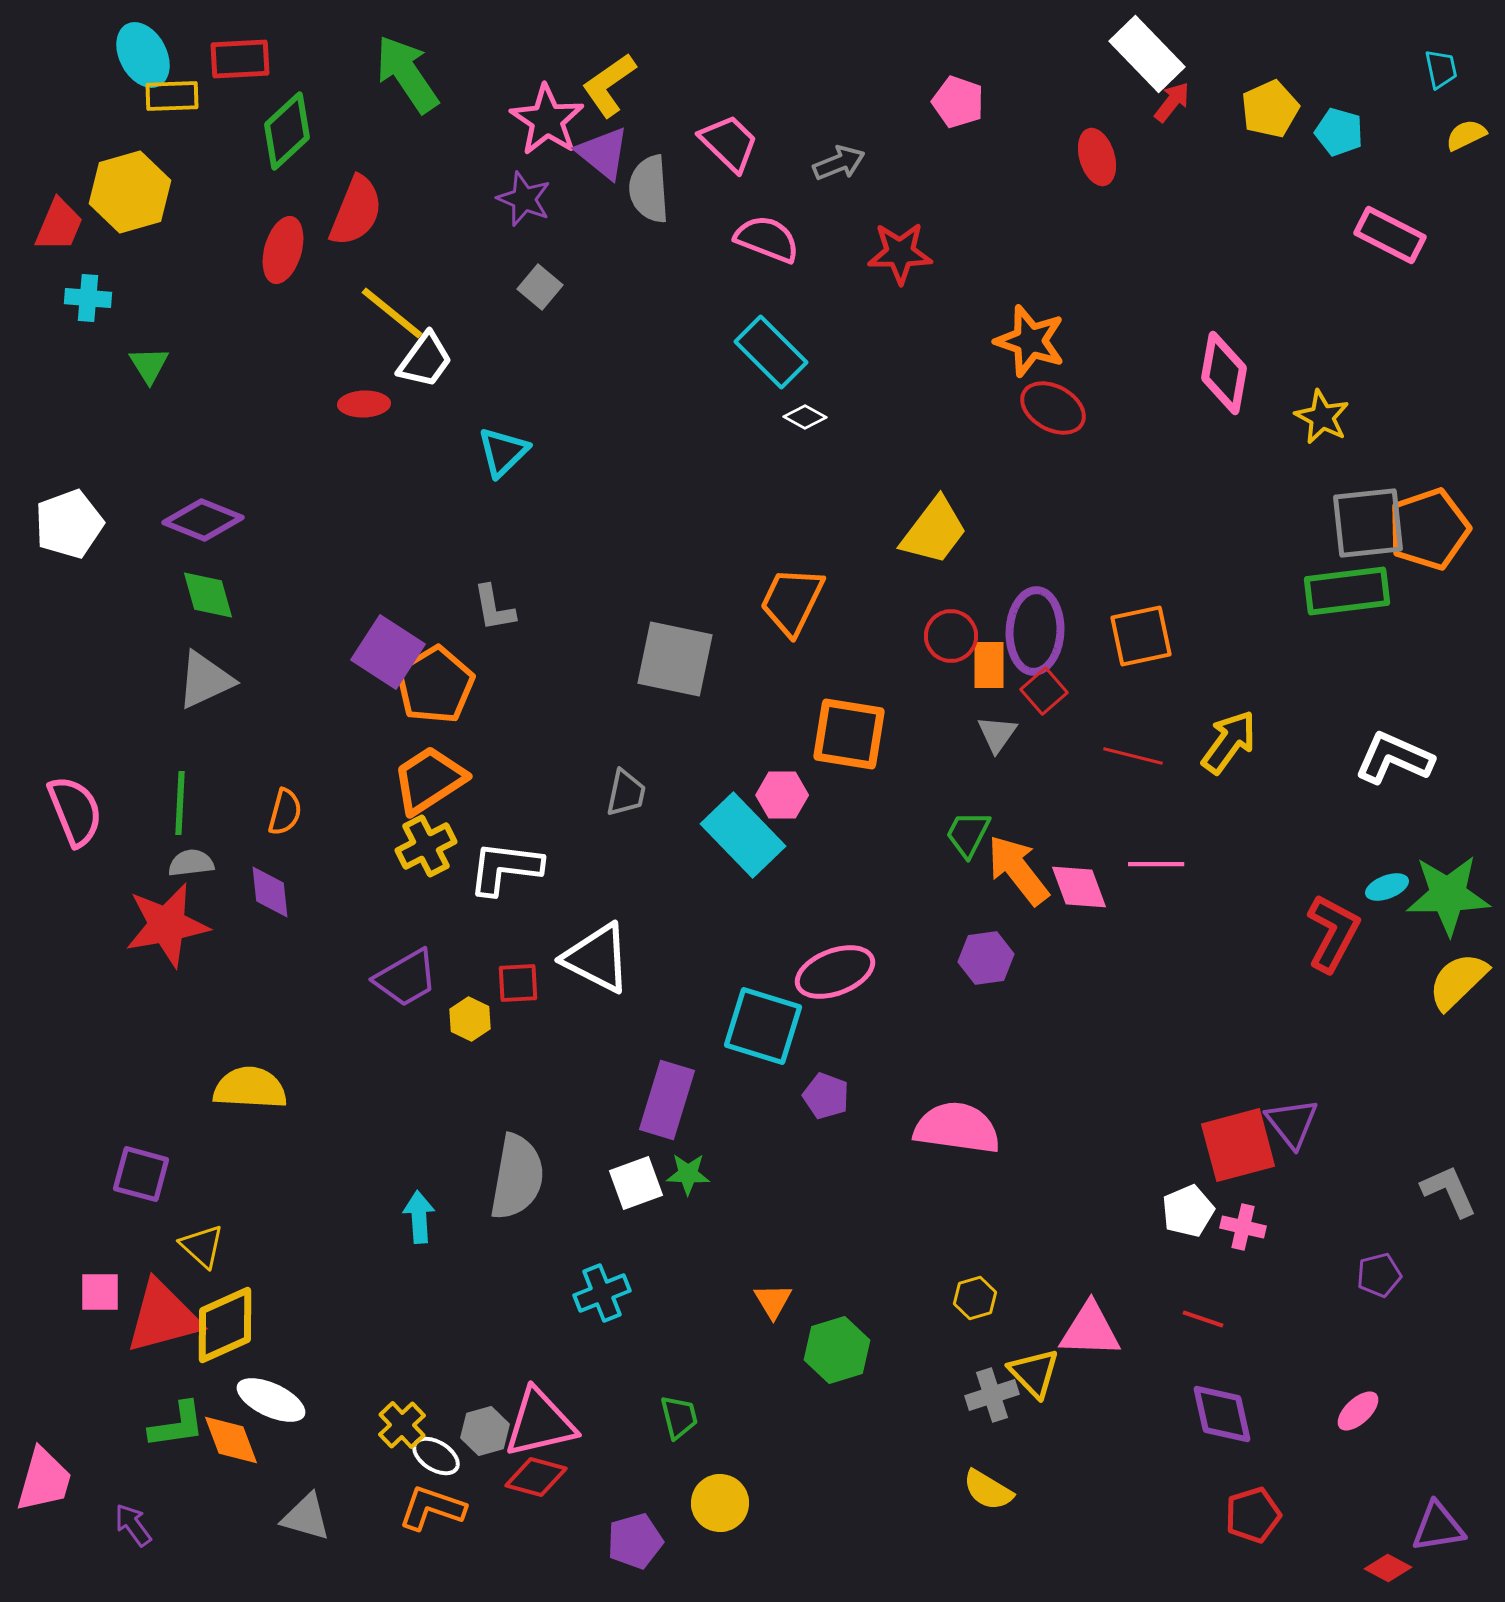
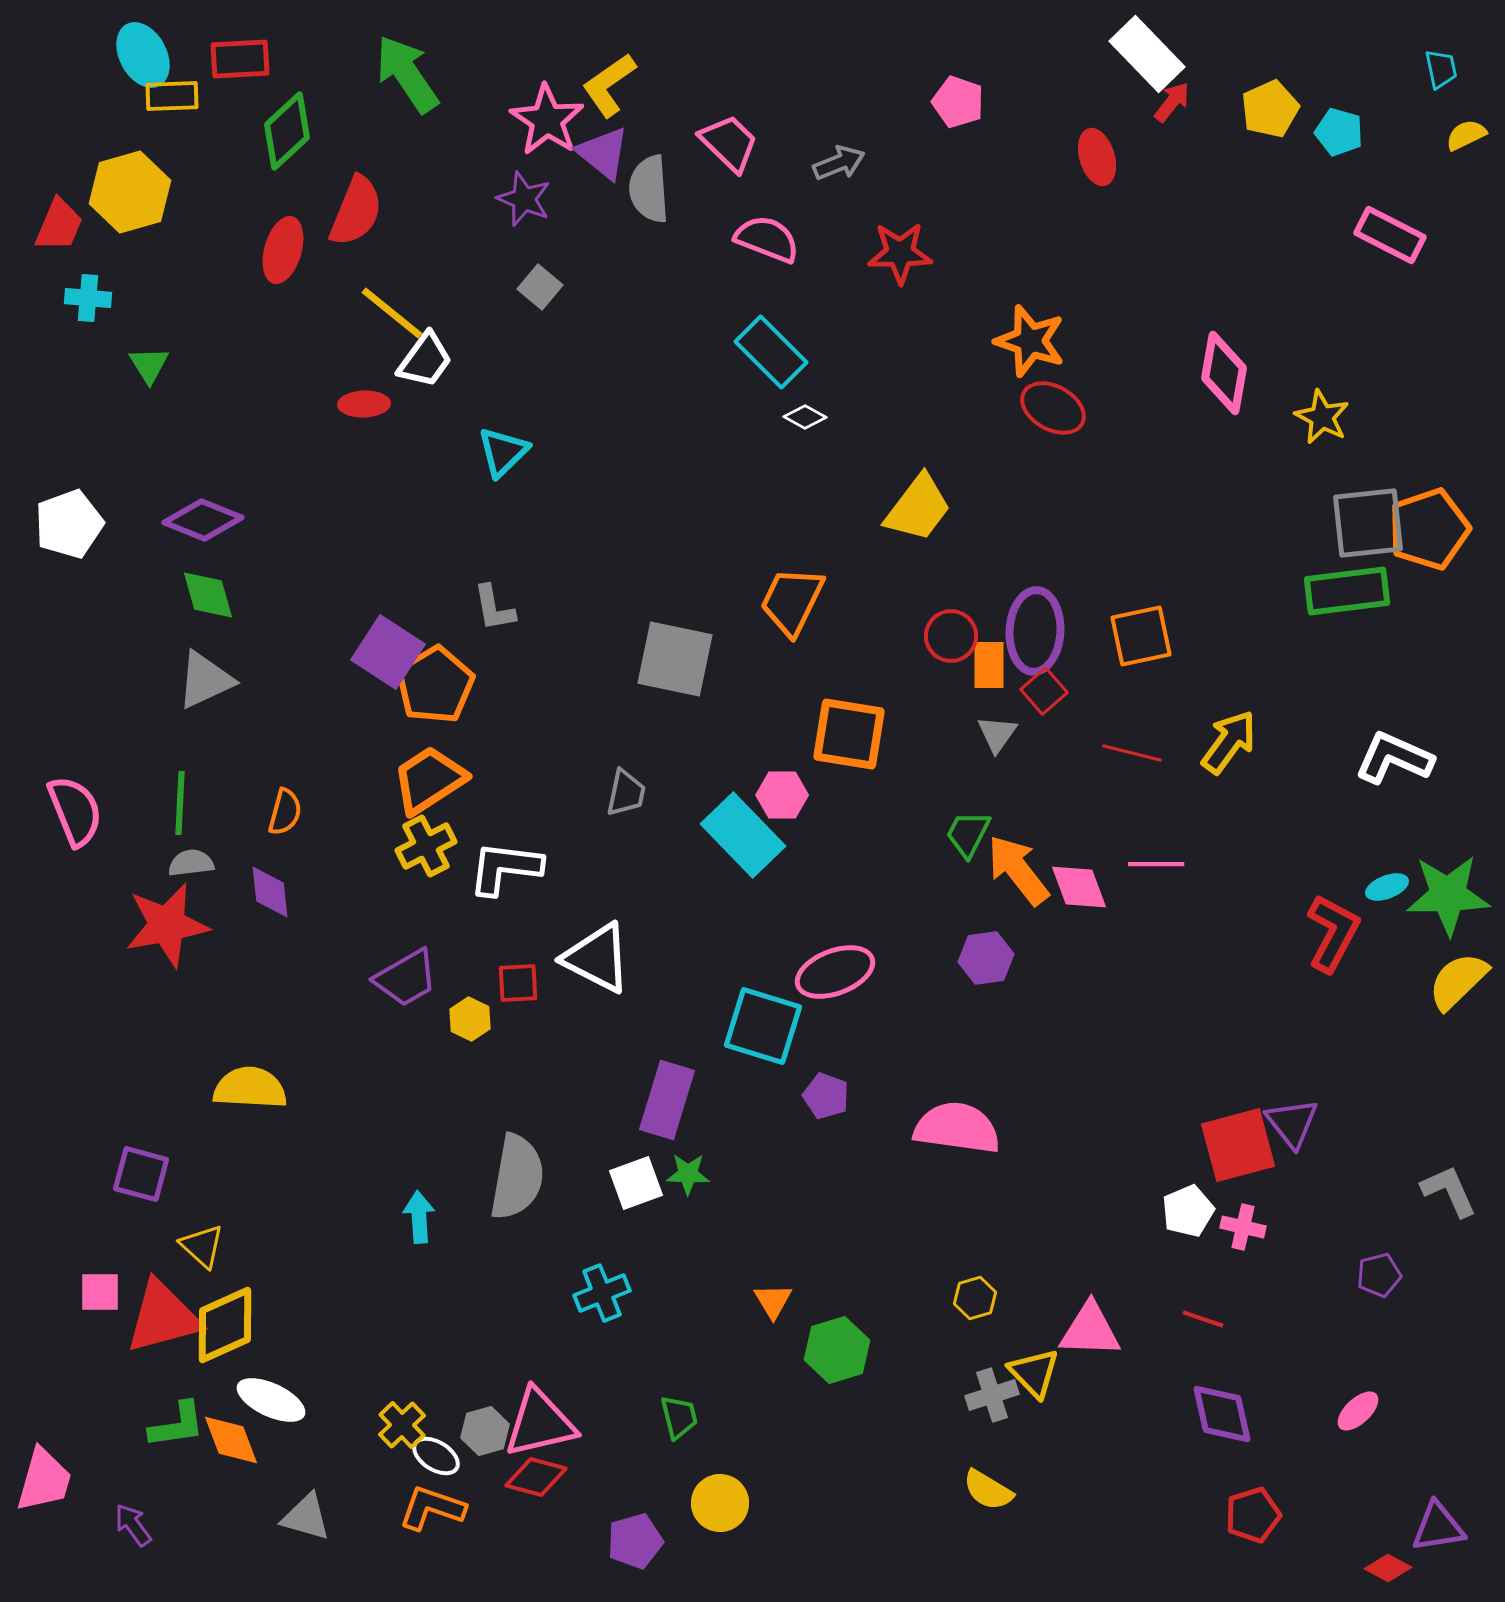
yellow trapezoid at (934, 531): moved 16 px left, 23 px up
red line at (1133, 756): moved 1 px left, 3 px up
